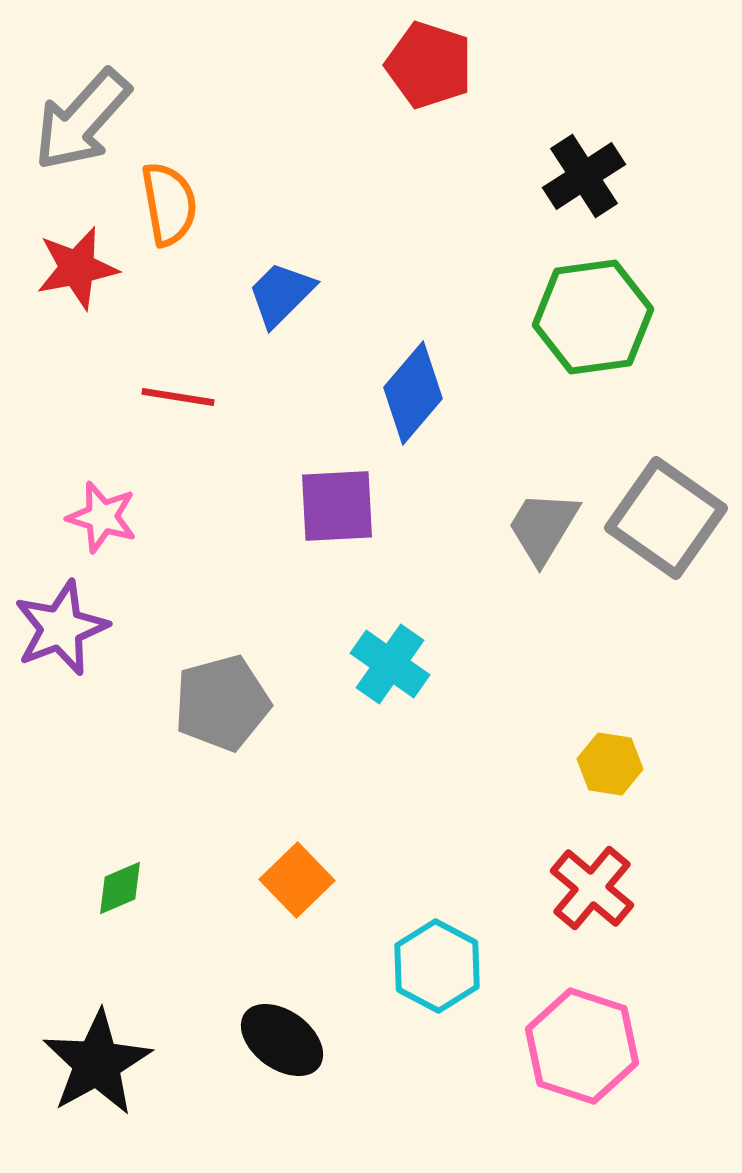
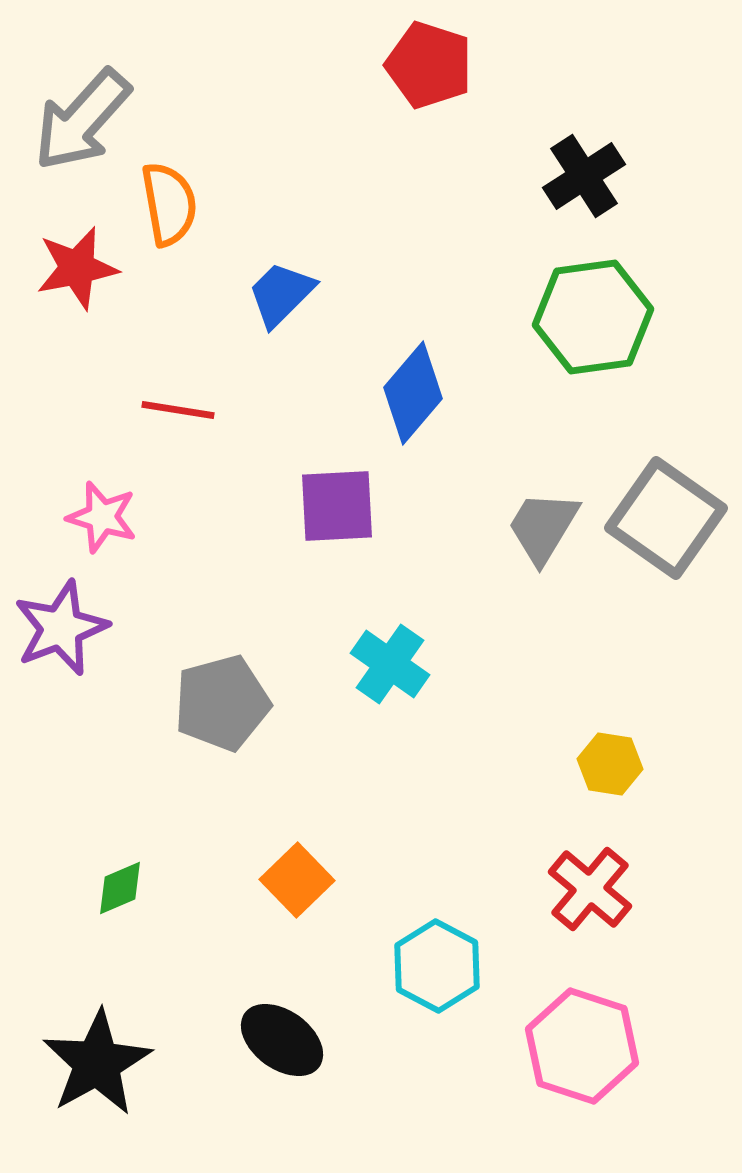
red line: moved 13 px down
red cross: moved 2 px left, 1 px down
